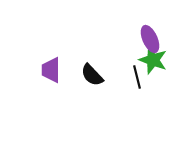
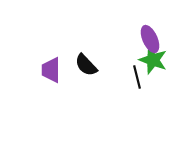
black semicircle: moved 6 px left, 10 px up
